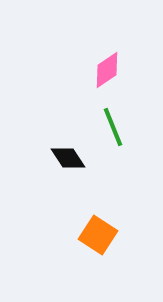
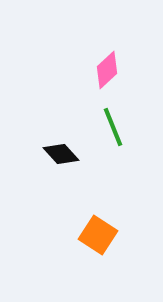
pink diamond: rotated 9 degrees counterclockwise
black diamond: moved 7 px left, 4 px up; rotated 9 degrees counterclockwise
